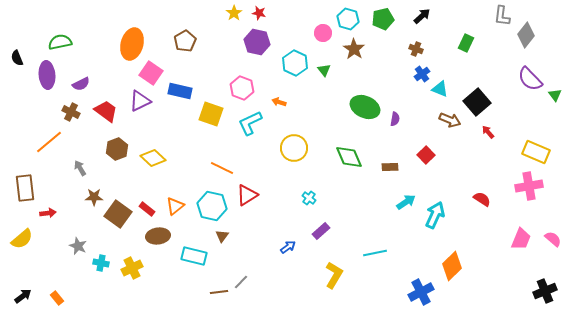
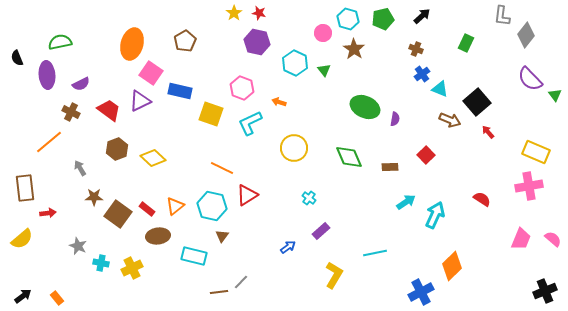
red trapezoid at (106, 111): moved 3 px right, 1 px up
